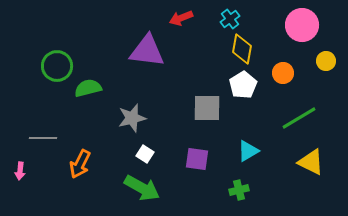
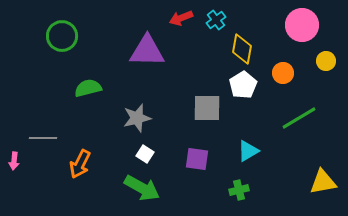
cyan cross: moved 14 px left, 1 px down
purple triangle: rotated 6 degrees counterclockwise
green circle: moved 5 px right, 30 px up
gray star: moved 5 px right
yellow triangle: moved 12 px right, 20 px down; rotated 36 degrees counterclockwise
pink arrow: moved 6 px left, 10 px up
